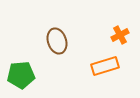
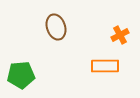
brown ellipse: moved 1 px left, 14 px up
orange rectangle: rotated 16 degrees clockwise
